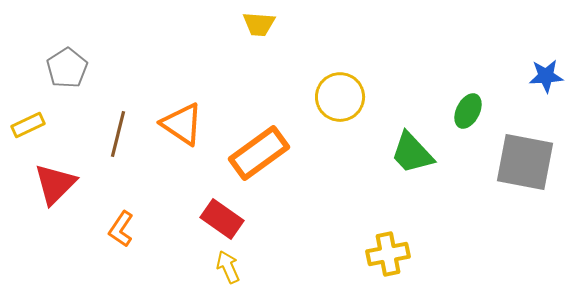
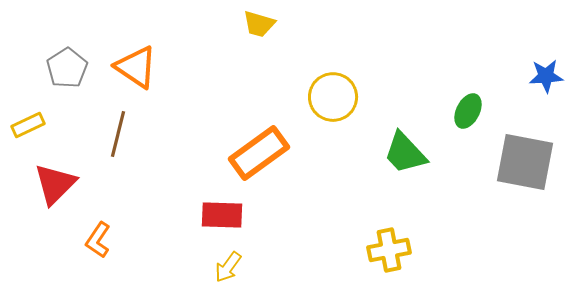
yellow trapezoid: rotated 12 degrees clockwise
yellow circle: moved 7 px left
orange triangle: moved 46 px left, 57 px up
green trapezoid: moved 7 px left
red rectangle: moved 4 px up; rotated 33 degrees counterclockwise
orange L-shape: moved 23 px left, 11 px down
yellow cross: moved 1 px right, 4 px up
yellow arrow: rotated 120 degrees counterclockwise
